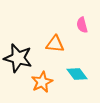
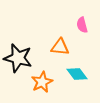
orange triangle: moved 5 px right, 3 px down
